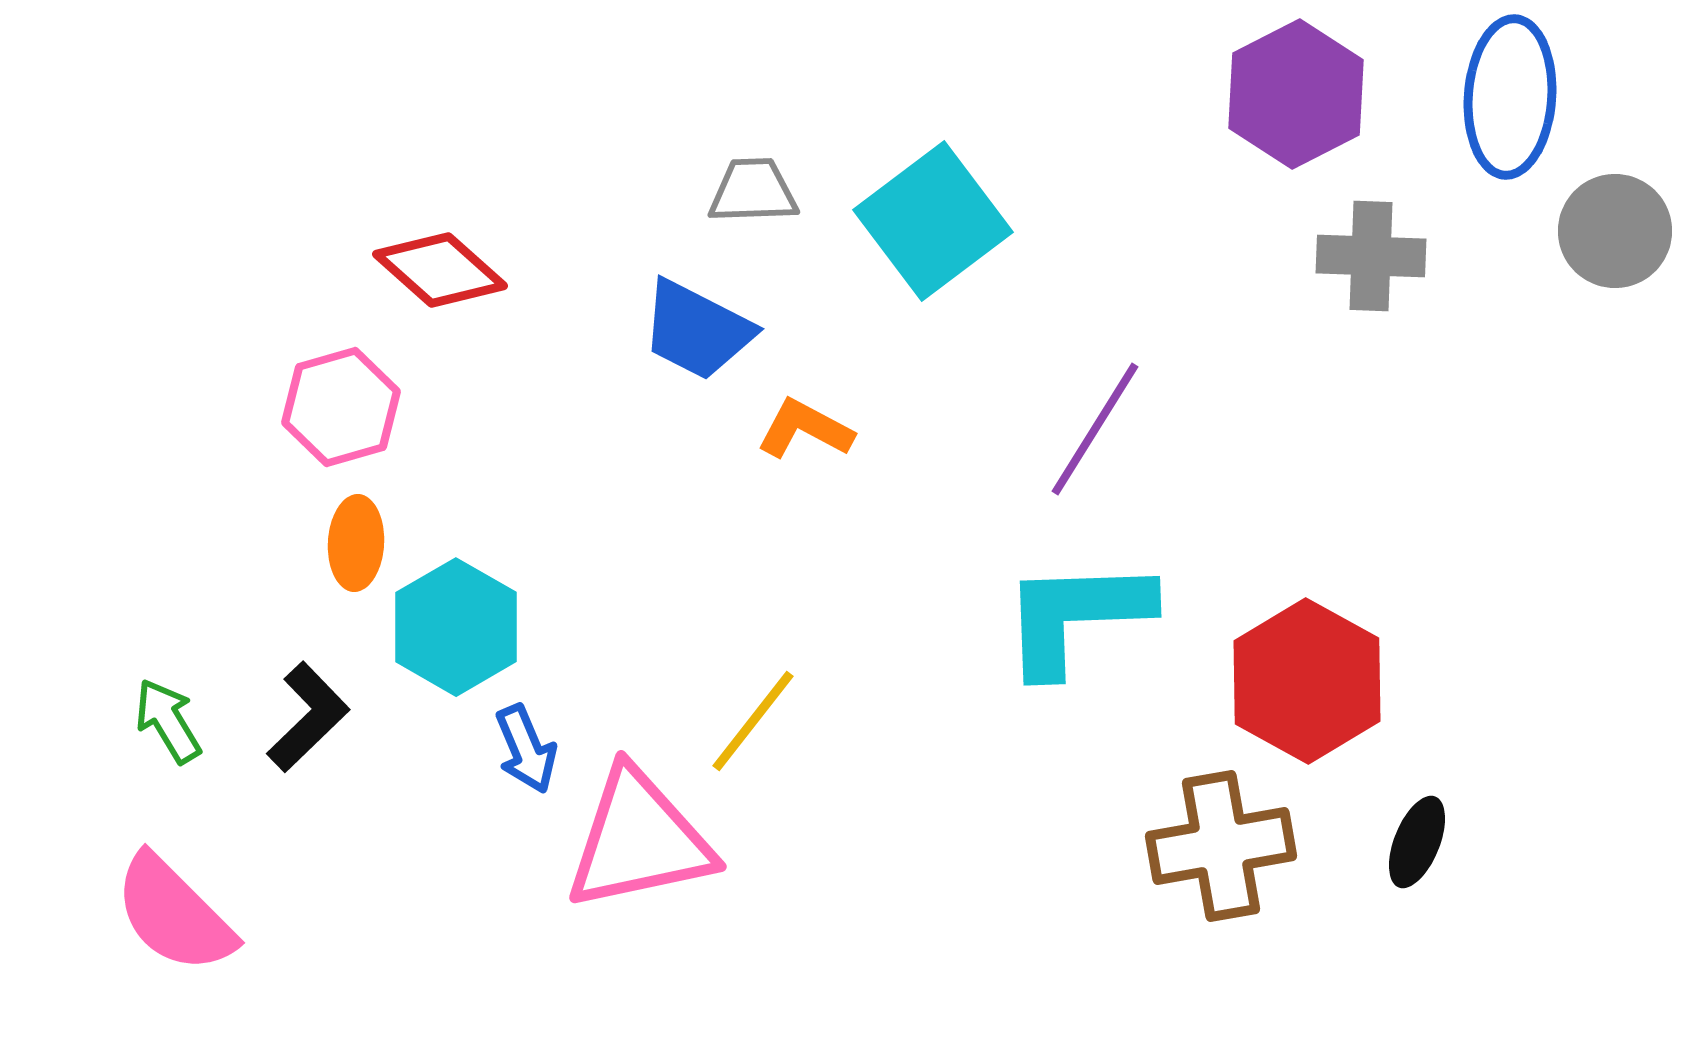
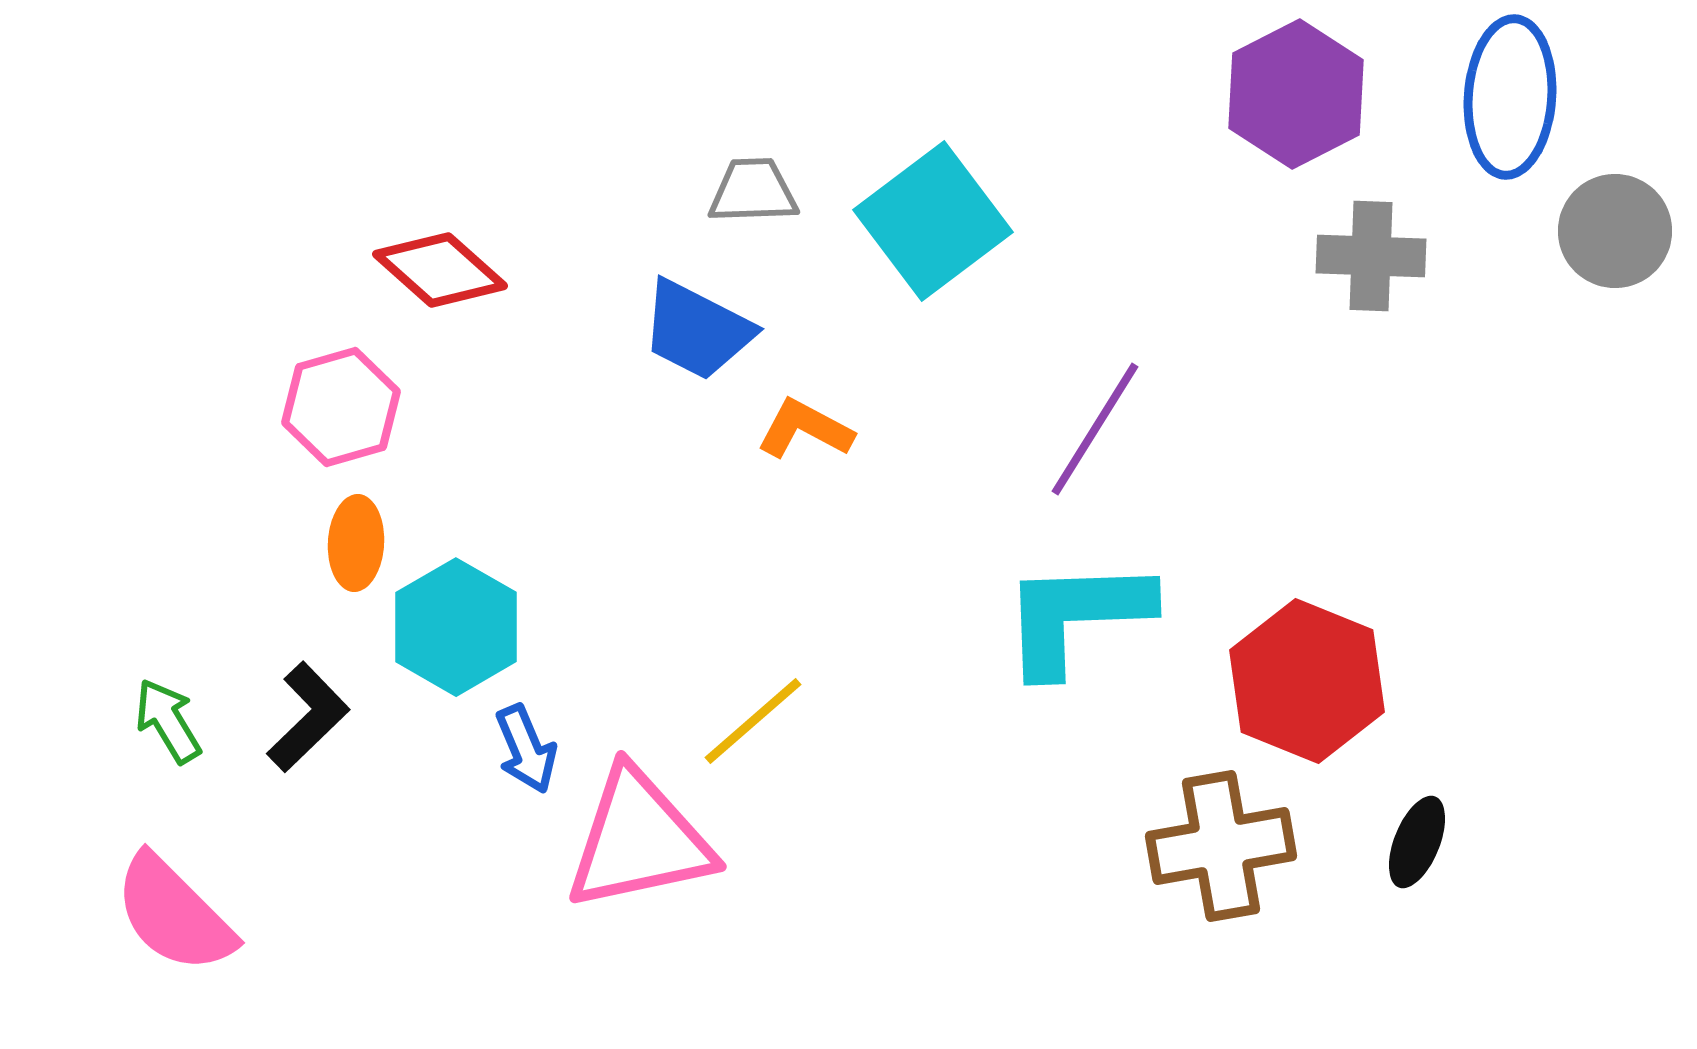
red hexagon: rotated 7 degrees counterclockwise
yellow line: rotated 11 degrees clockwise
